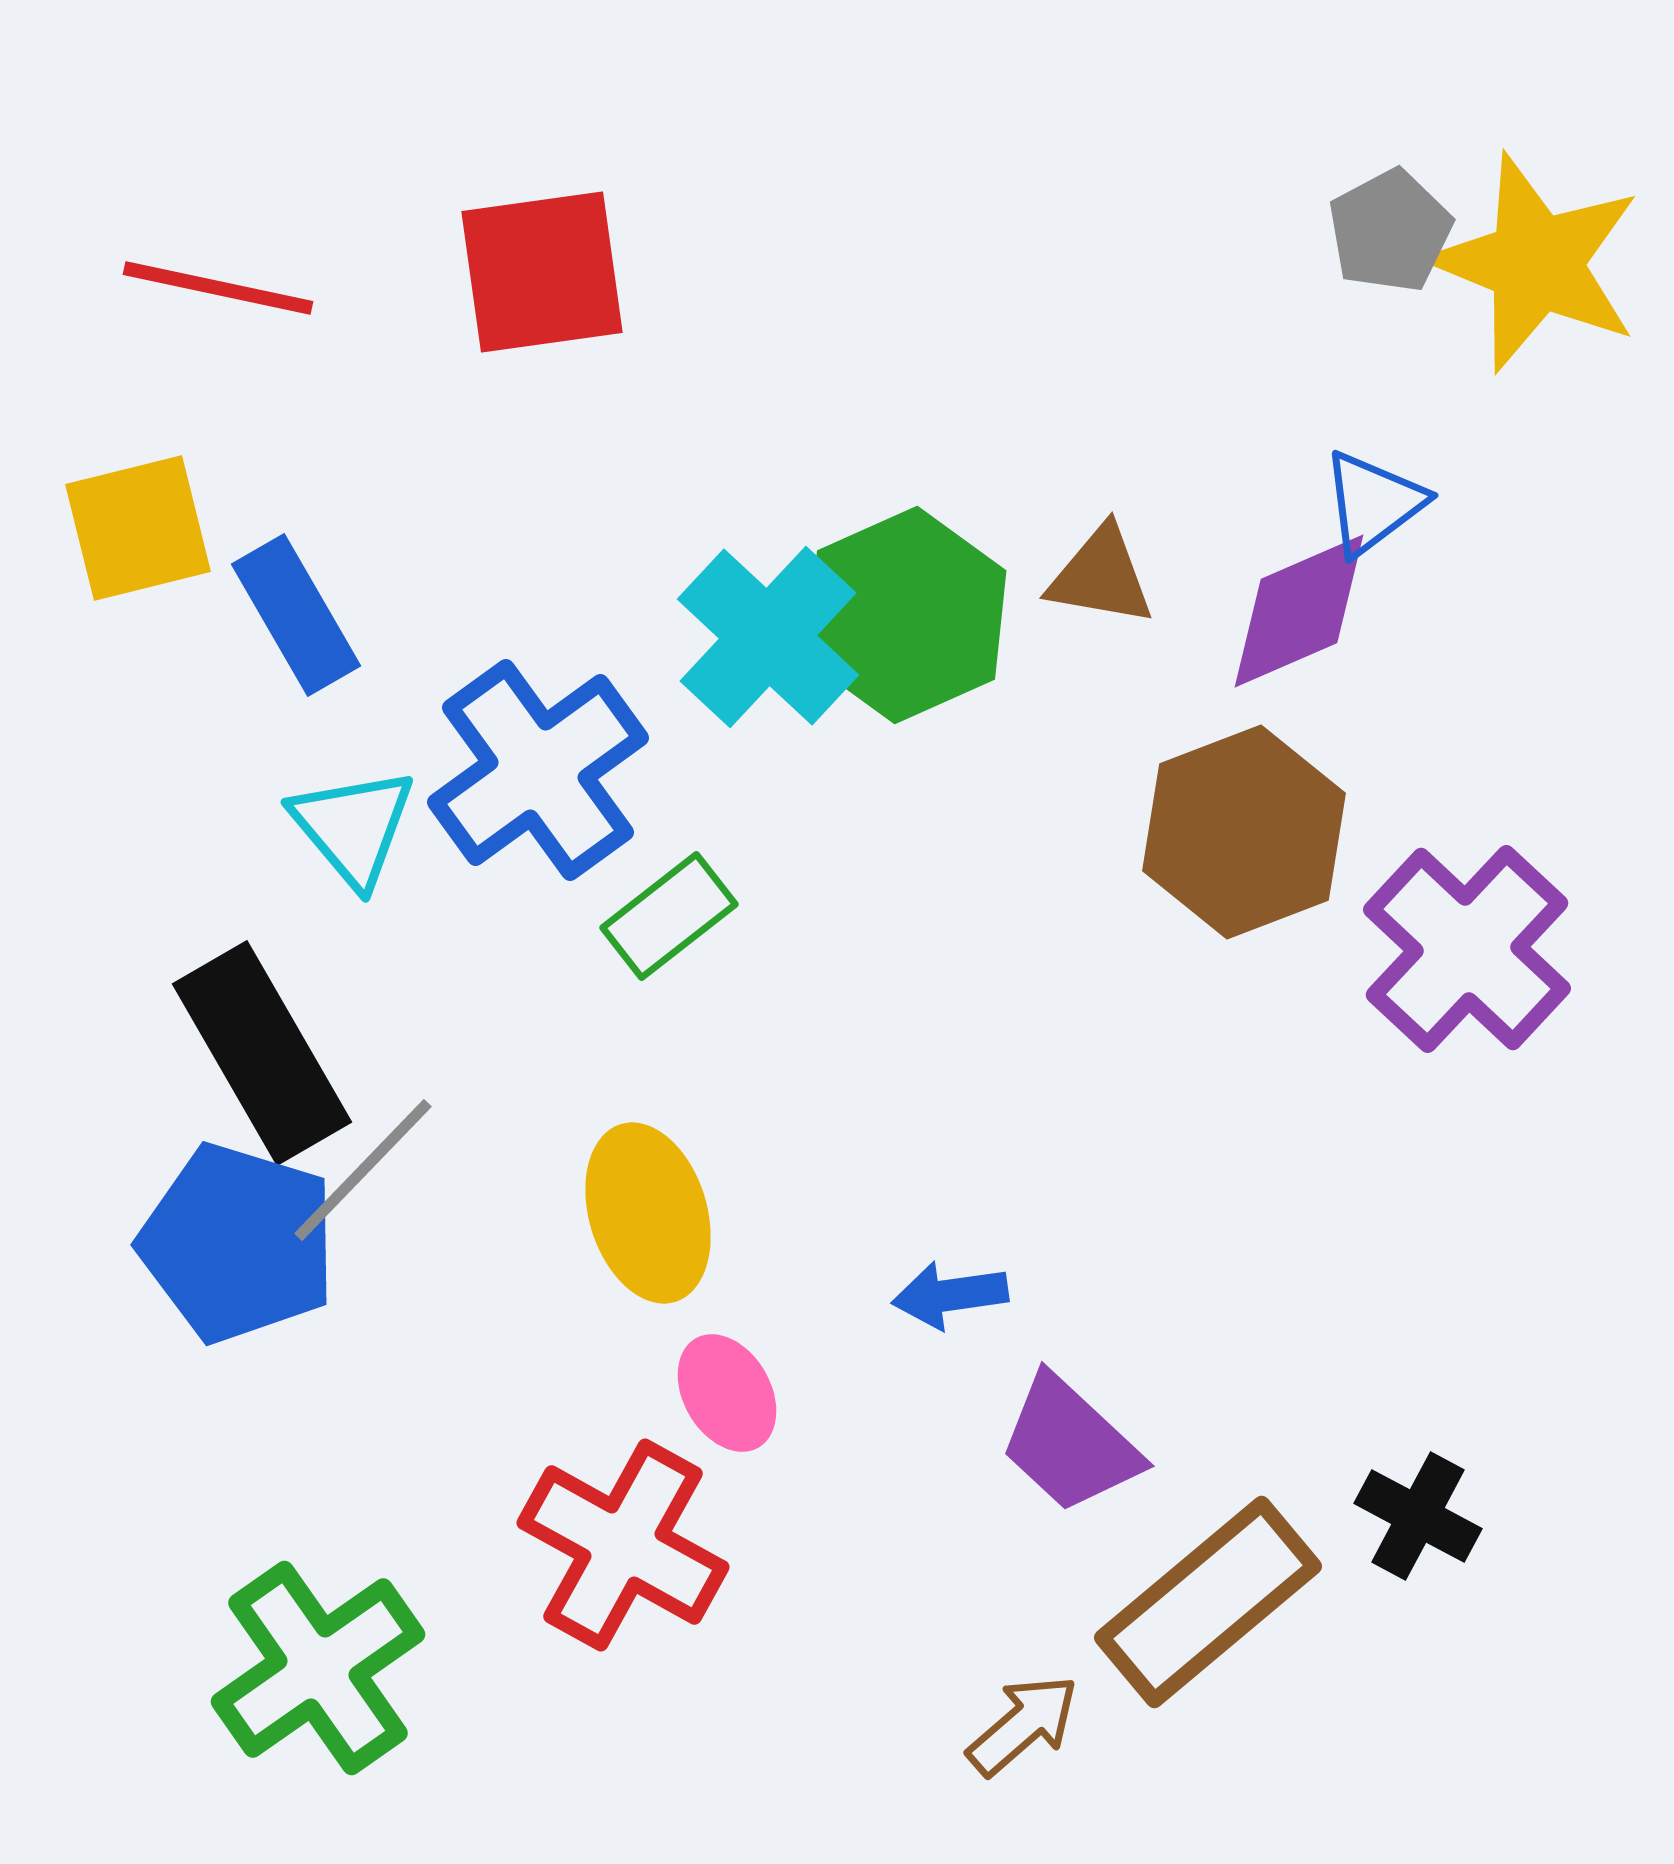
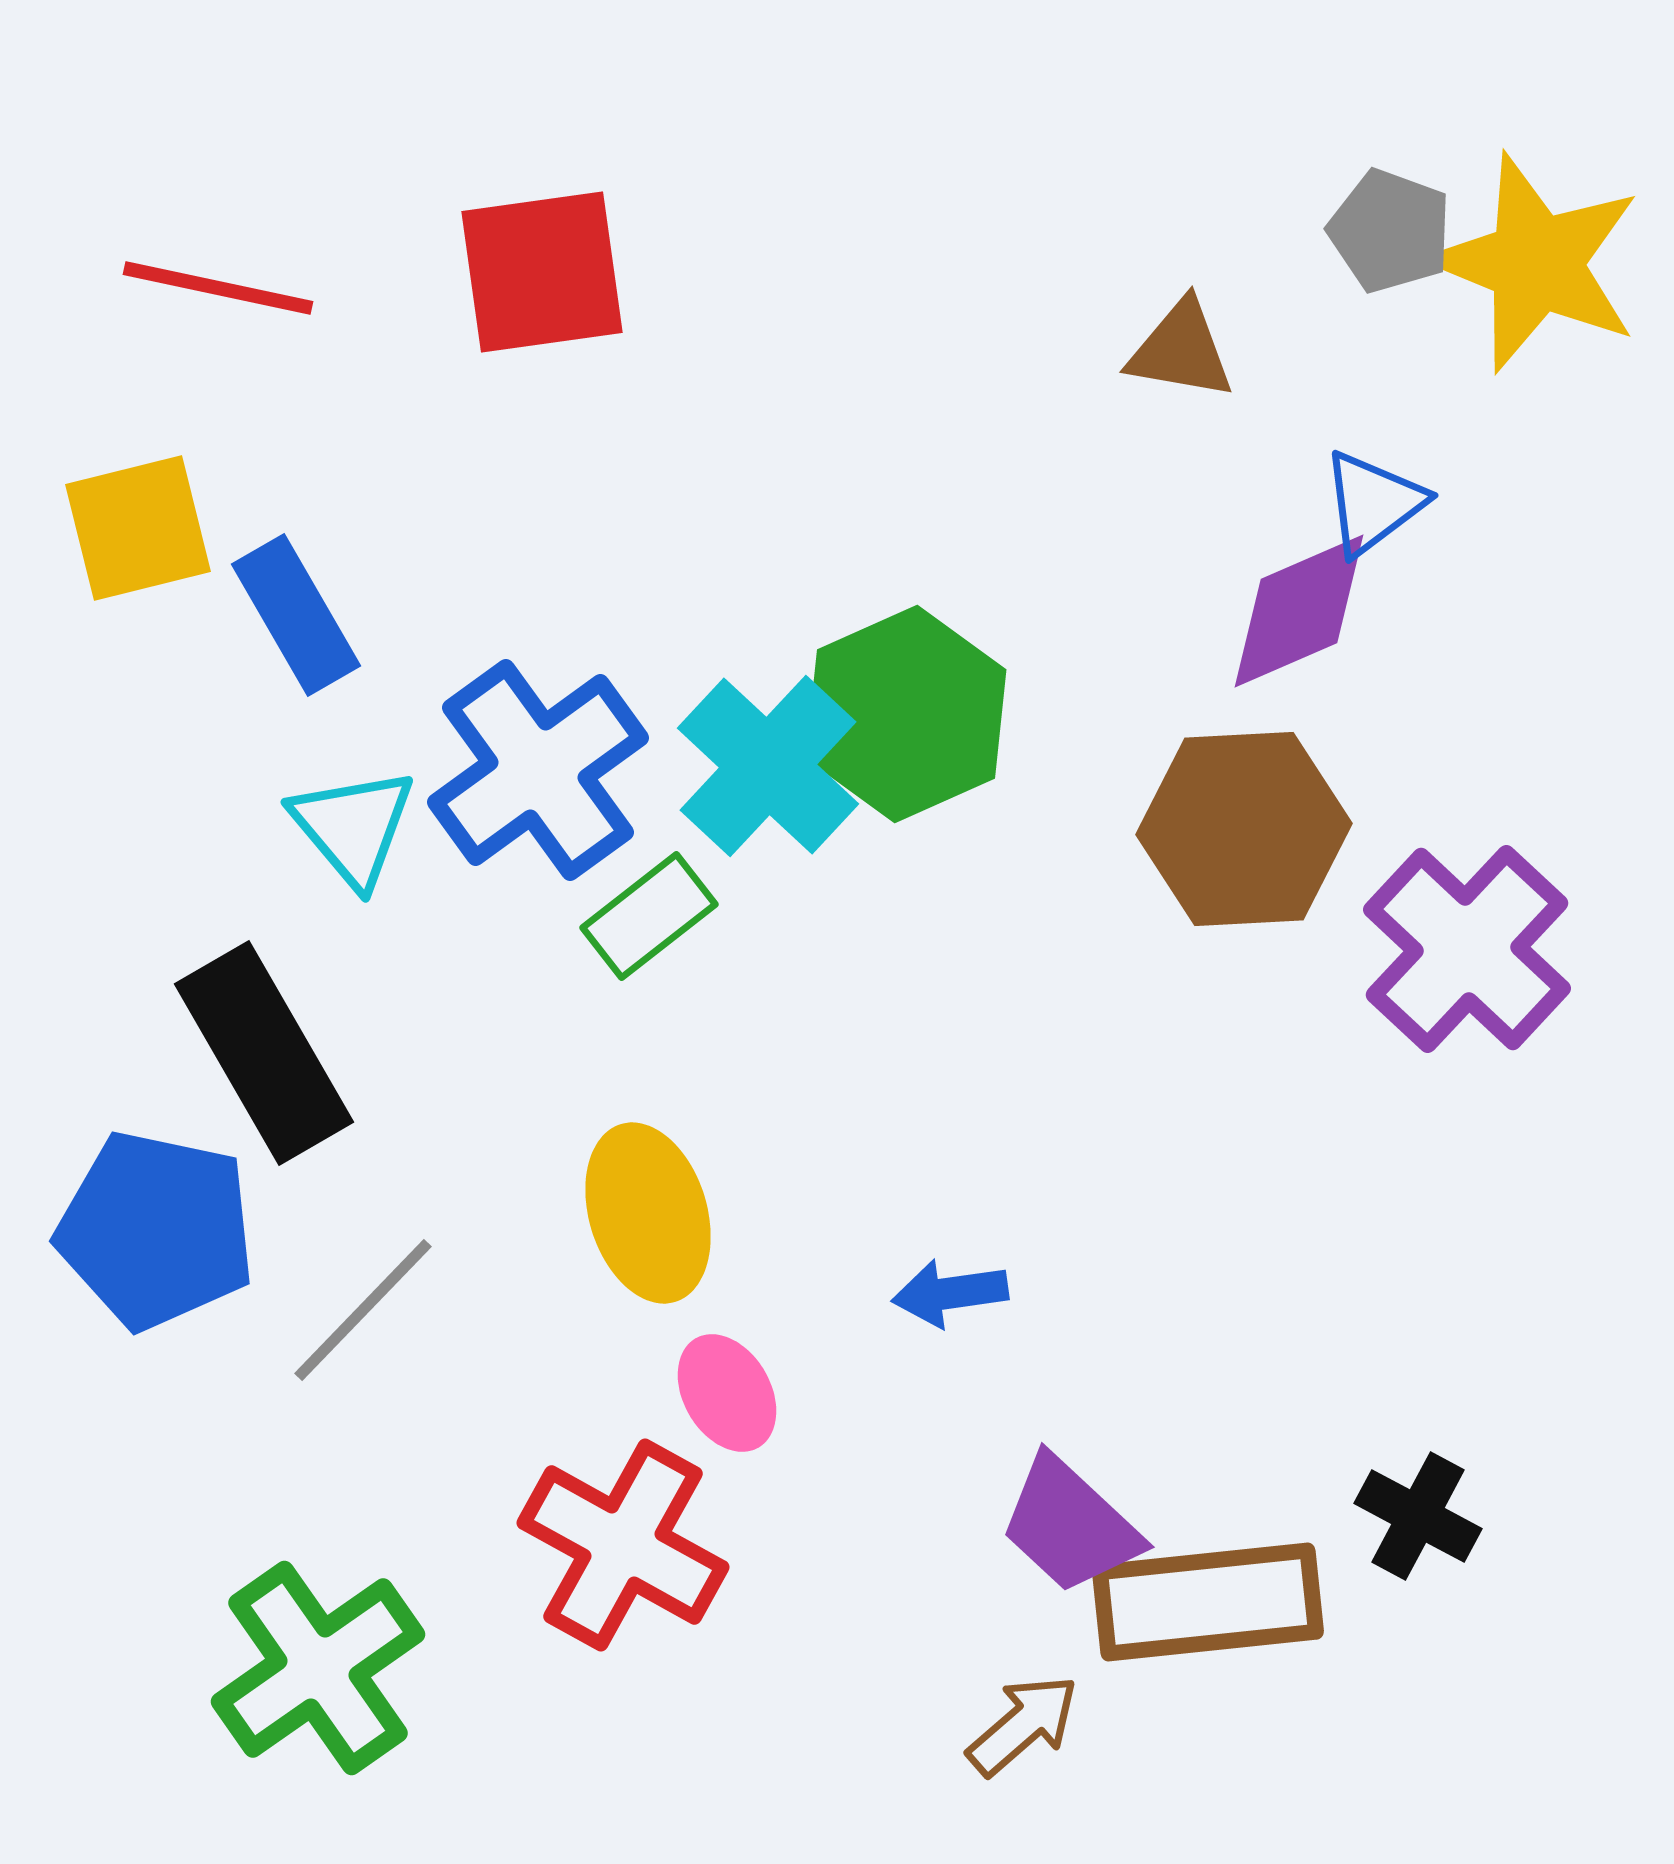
gray pentagon: rotated 24 degrees counterclockwise
brown triangle: moved 80 px right, 226 px up
green hexagon: moved 99 px down
cyan cross: moved 129 px down
brown hexagon: moved 3 px up; rotated 18 degrees clockwise
green rectangle: moved 20 px left
black rectangle: moved 2 px right
gray line: moved 140 px down
blue pentagon: moved 82 px left, 13 px up; rotated 5 degrees counterclockwise
blue arrow: moved 2 px up
purple trapezoid: moved 81 px down
brown rectangle: rotated 34 degrees clockwise
